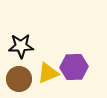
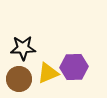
black star: moved 2 px right, 2 px down
